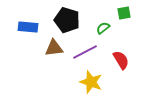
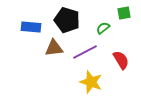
blue rectangle: moved 3 px right
